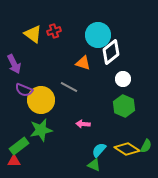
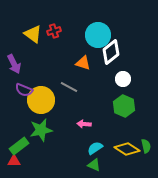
pink arrow: moved 1 px right
green semicircle: rotated 40 degrees counterclockwise
cyan semicircle: moved 4 px left, 2 px up; rotated 14 degrees clockwise
